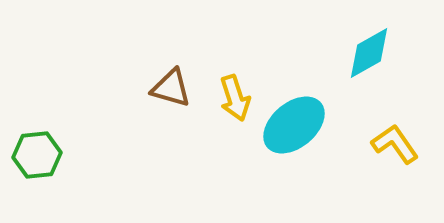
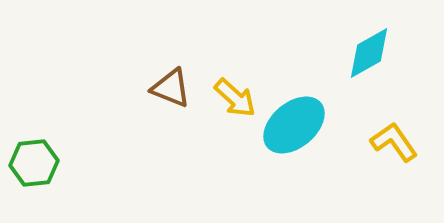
brown triangle: rotated 6 degrees clockwise
yellow arrow: rotated 30 degrees counterclockwise
yellow L-shape: moved 1 px left, 2 px up
green hexagon: moved 3 px left, 8 px down
